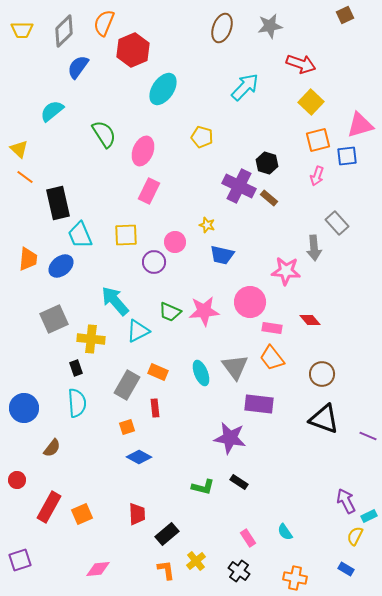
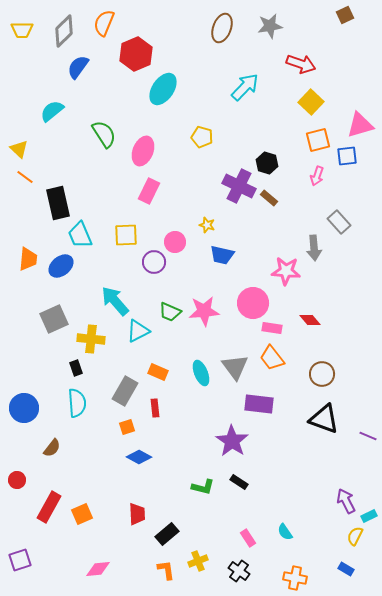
red hexagon at (133, 50): moved 3 px right, 4 px down
gray rectangle at (337, 223): moved 2 px right, 1 px up
pink circle at (250, 302): moved 3 px right, 1 px down
gray rectangle at (127, 385): moved 2 px left, 6 px down
purple star at (230, 438): moved 2 px right, 3 px down; rotated 24 degrees clockwise
yellow cross at (196, 561): moved 2 px right; rotated 18 degrees clockwise
